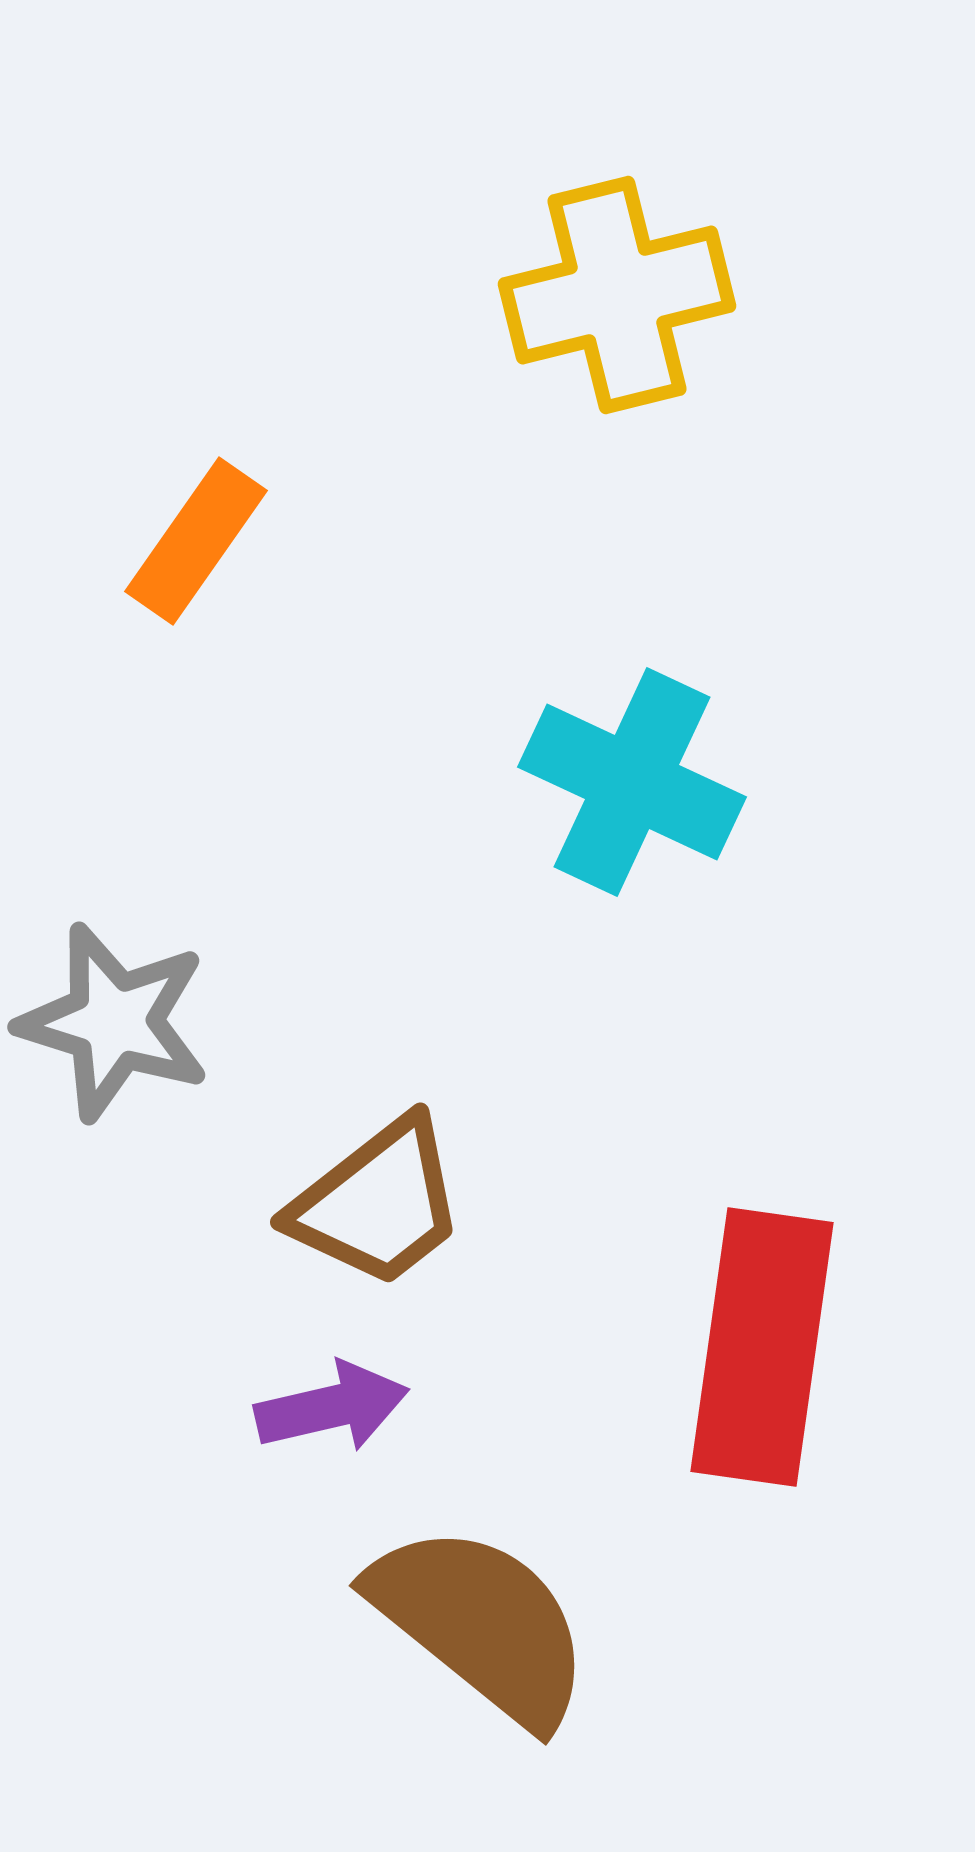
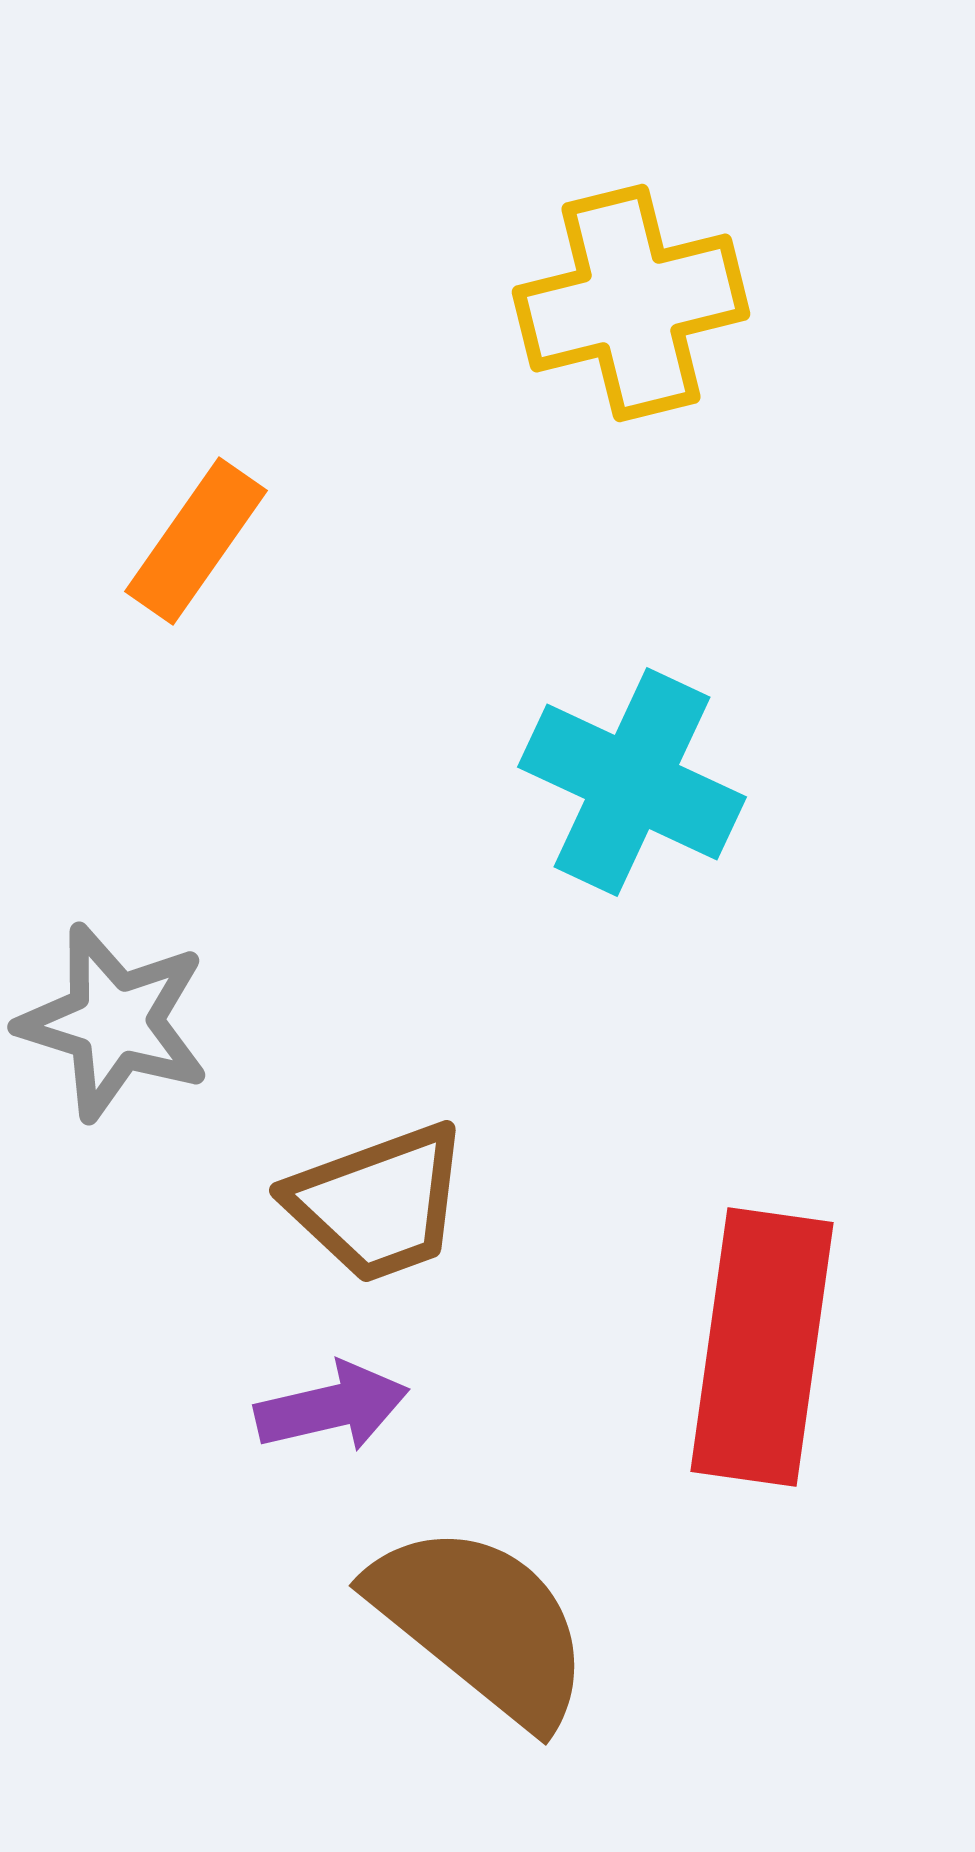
yellow cross: moved 14 px right, 8 px down
brown trapezoid: rotated 18 degrees clockwise
